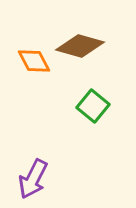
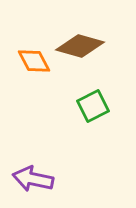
green square: rotated 24 degrees clockwise
purple arrow: rotated 75 degrees clockwise
